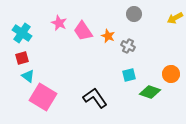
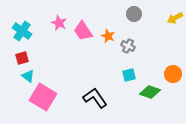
cyan cross: moved 2 px up
orange circle: moved 2 px right
